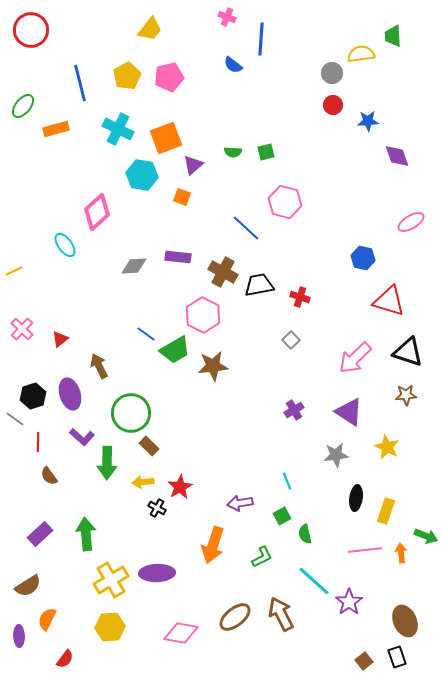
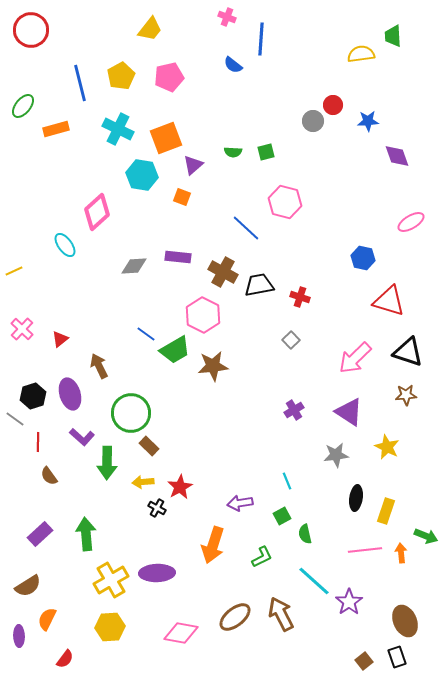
gray circle at (332, 73): moved 19 px left, 48 px down
yellow pentagon at (127, 76): moved 6 px left
